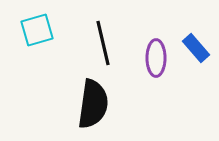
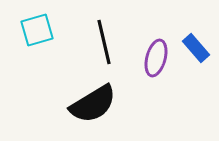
black line: moved 1 px right, 1 px up
purple ellipse: rotated 15 degrees clockwise
black semicircle: rotated 51 degrees clockwise
